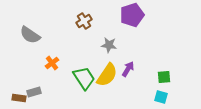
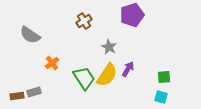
gray star: moved 2 px down; rotated 21 degrees clockwise
brown rectangle: moved 2 px left, 2 px up; rotated 16 degrees counterclockwise
